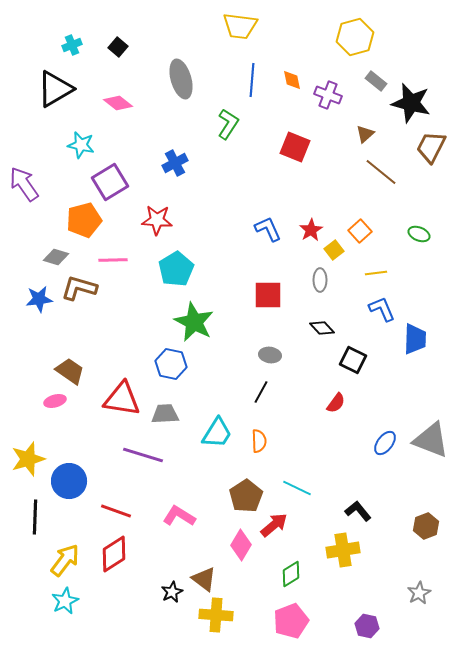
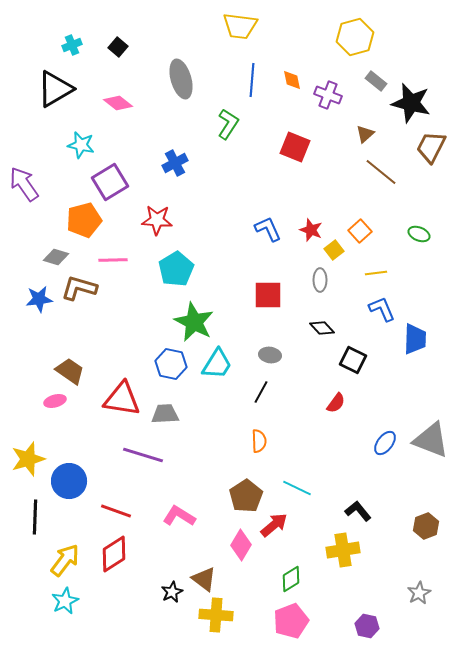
red star at (311, 230): rotated 20 degrees counterclockwise
cyan trapezoid at (217, 433): moved 69 px up
green diamond at (291, 574): moved 5 px down
